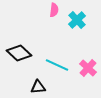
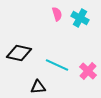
pink semicircle: moved 3 px right, 4 px down; rotated 24 degrees counterclockwise
cyan cross: moved 3 px right, 2 px up; rotated 18 degrees counterclockwise
black diamond: rotated 30 degrees counterclockwise
pink cross: moved 3 px down
